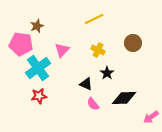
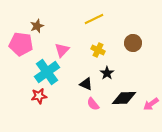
cyan cross: moved 9 px right, 4 px down
pink arrow: moved 13 px up
